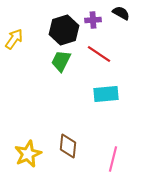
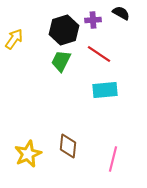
cyan rectangle: moved 1 px left, 4 px up
